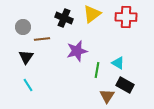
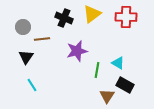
cyan line: moved 4 px right
